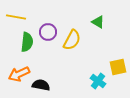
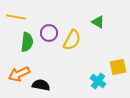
purple circle: moved 1 px right, 1 px down
